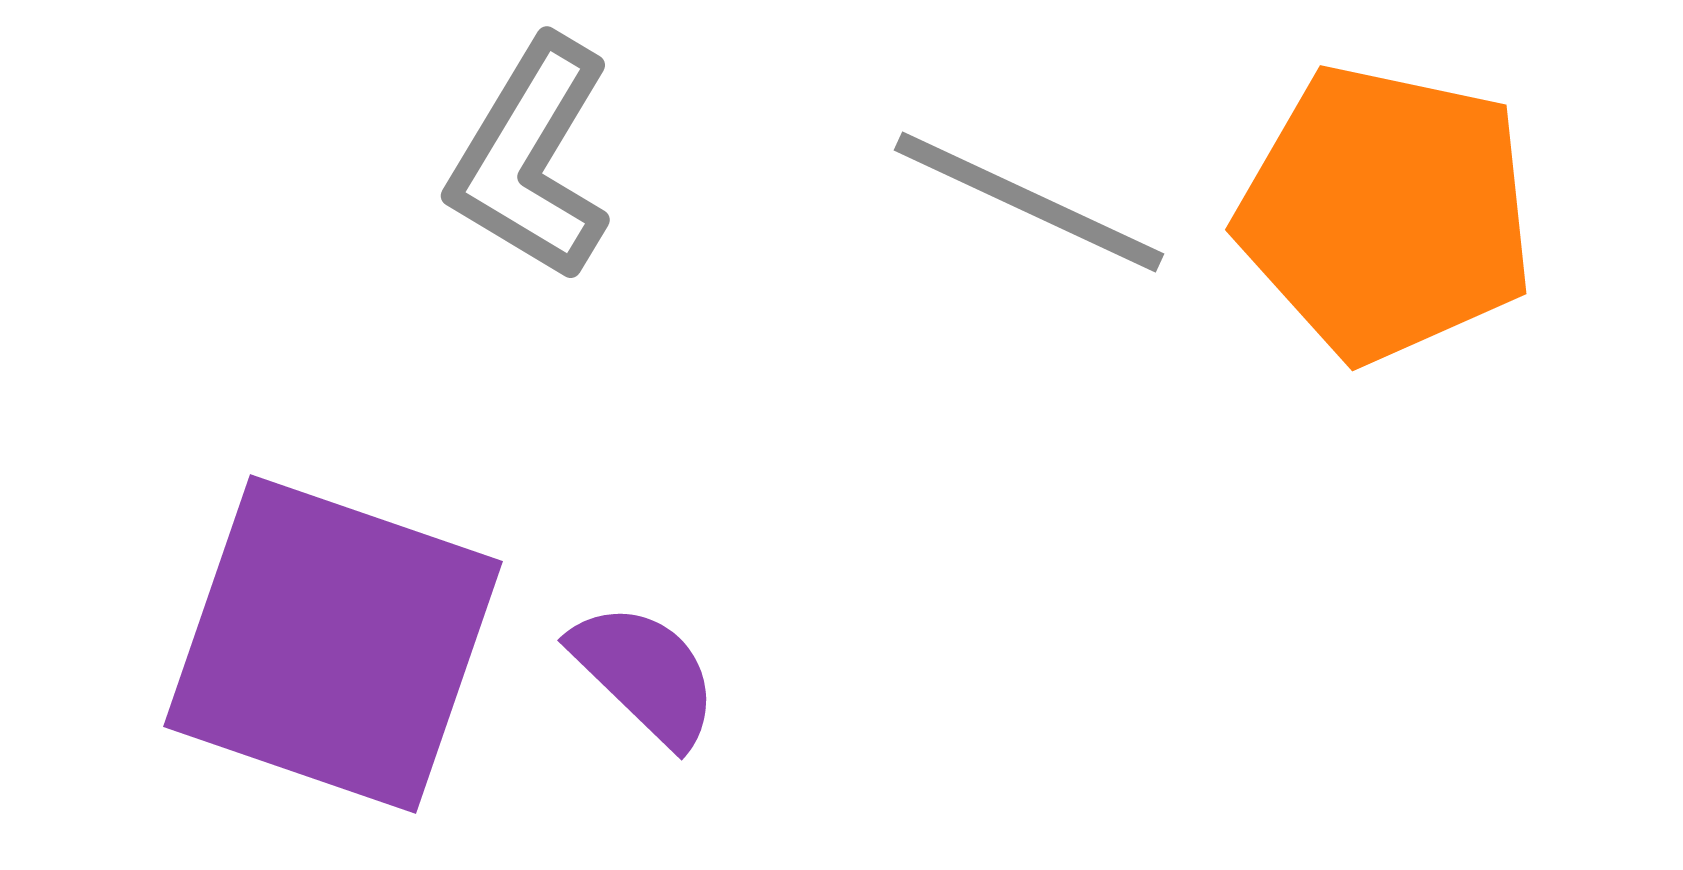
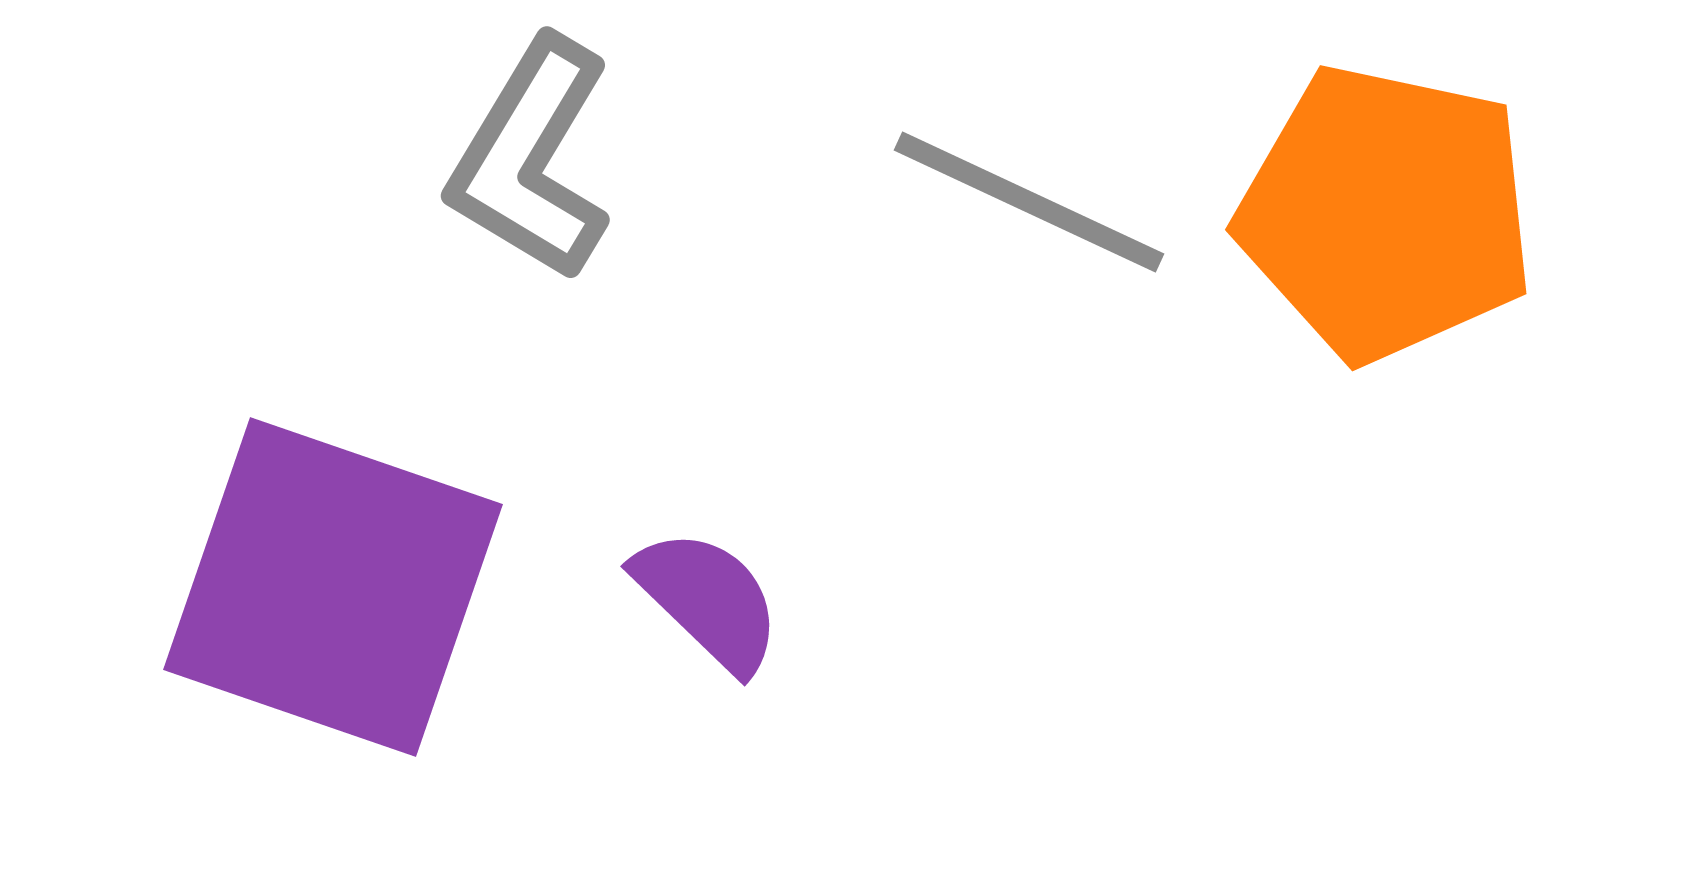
purple square: moved 57 px up
purple semicircle: moved 63 px right, 74 px up
